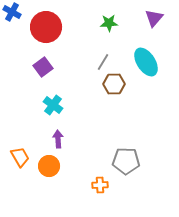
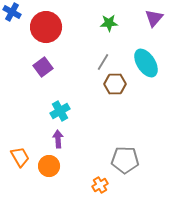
cyan ellipse: moved 1 px down
brown hexagon: moved 1 px right
cyan cross: moved 7 px right, 6 px down; rotated 24 degrees clockwise
gray pentagon: moved 1 px left, 1 px up
orange cross: rotated 28 degrees counterclockwise
